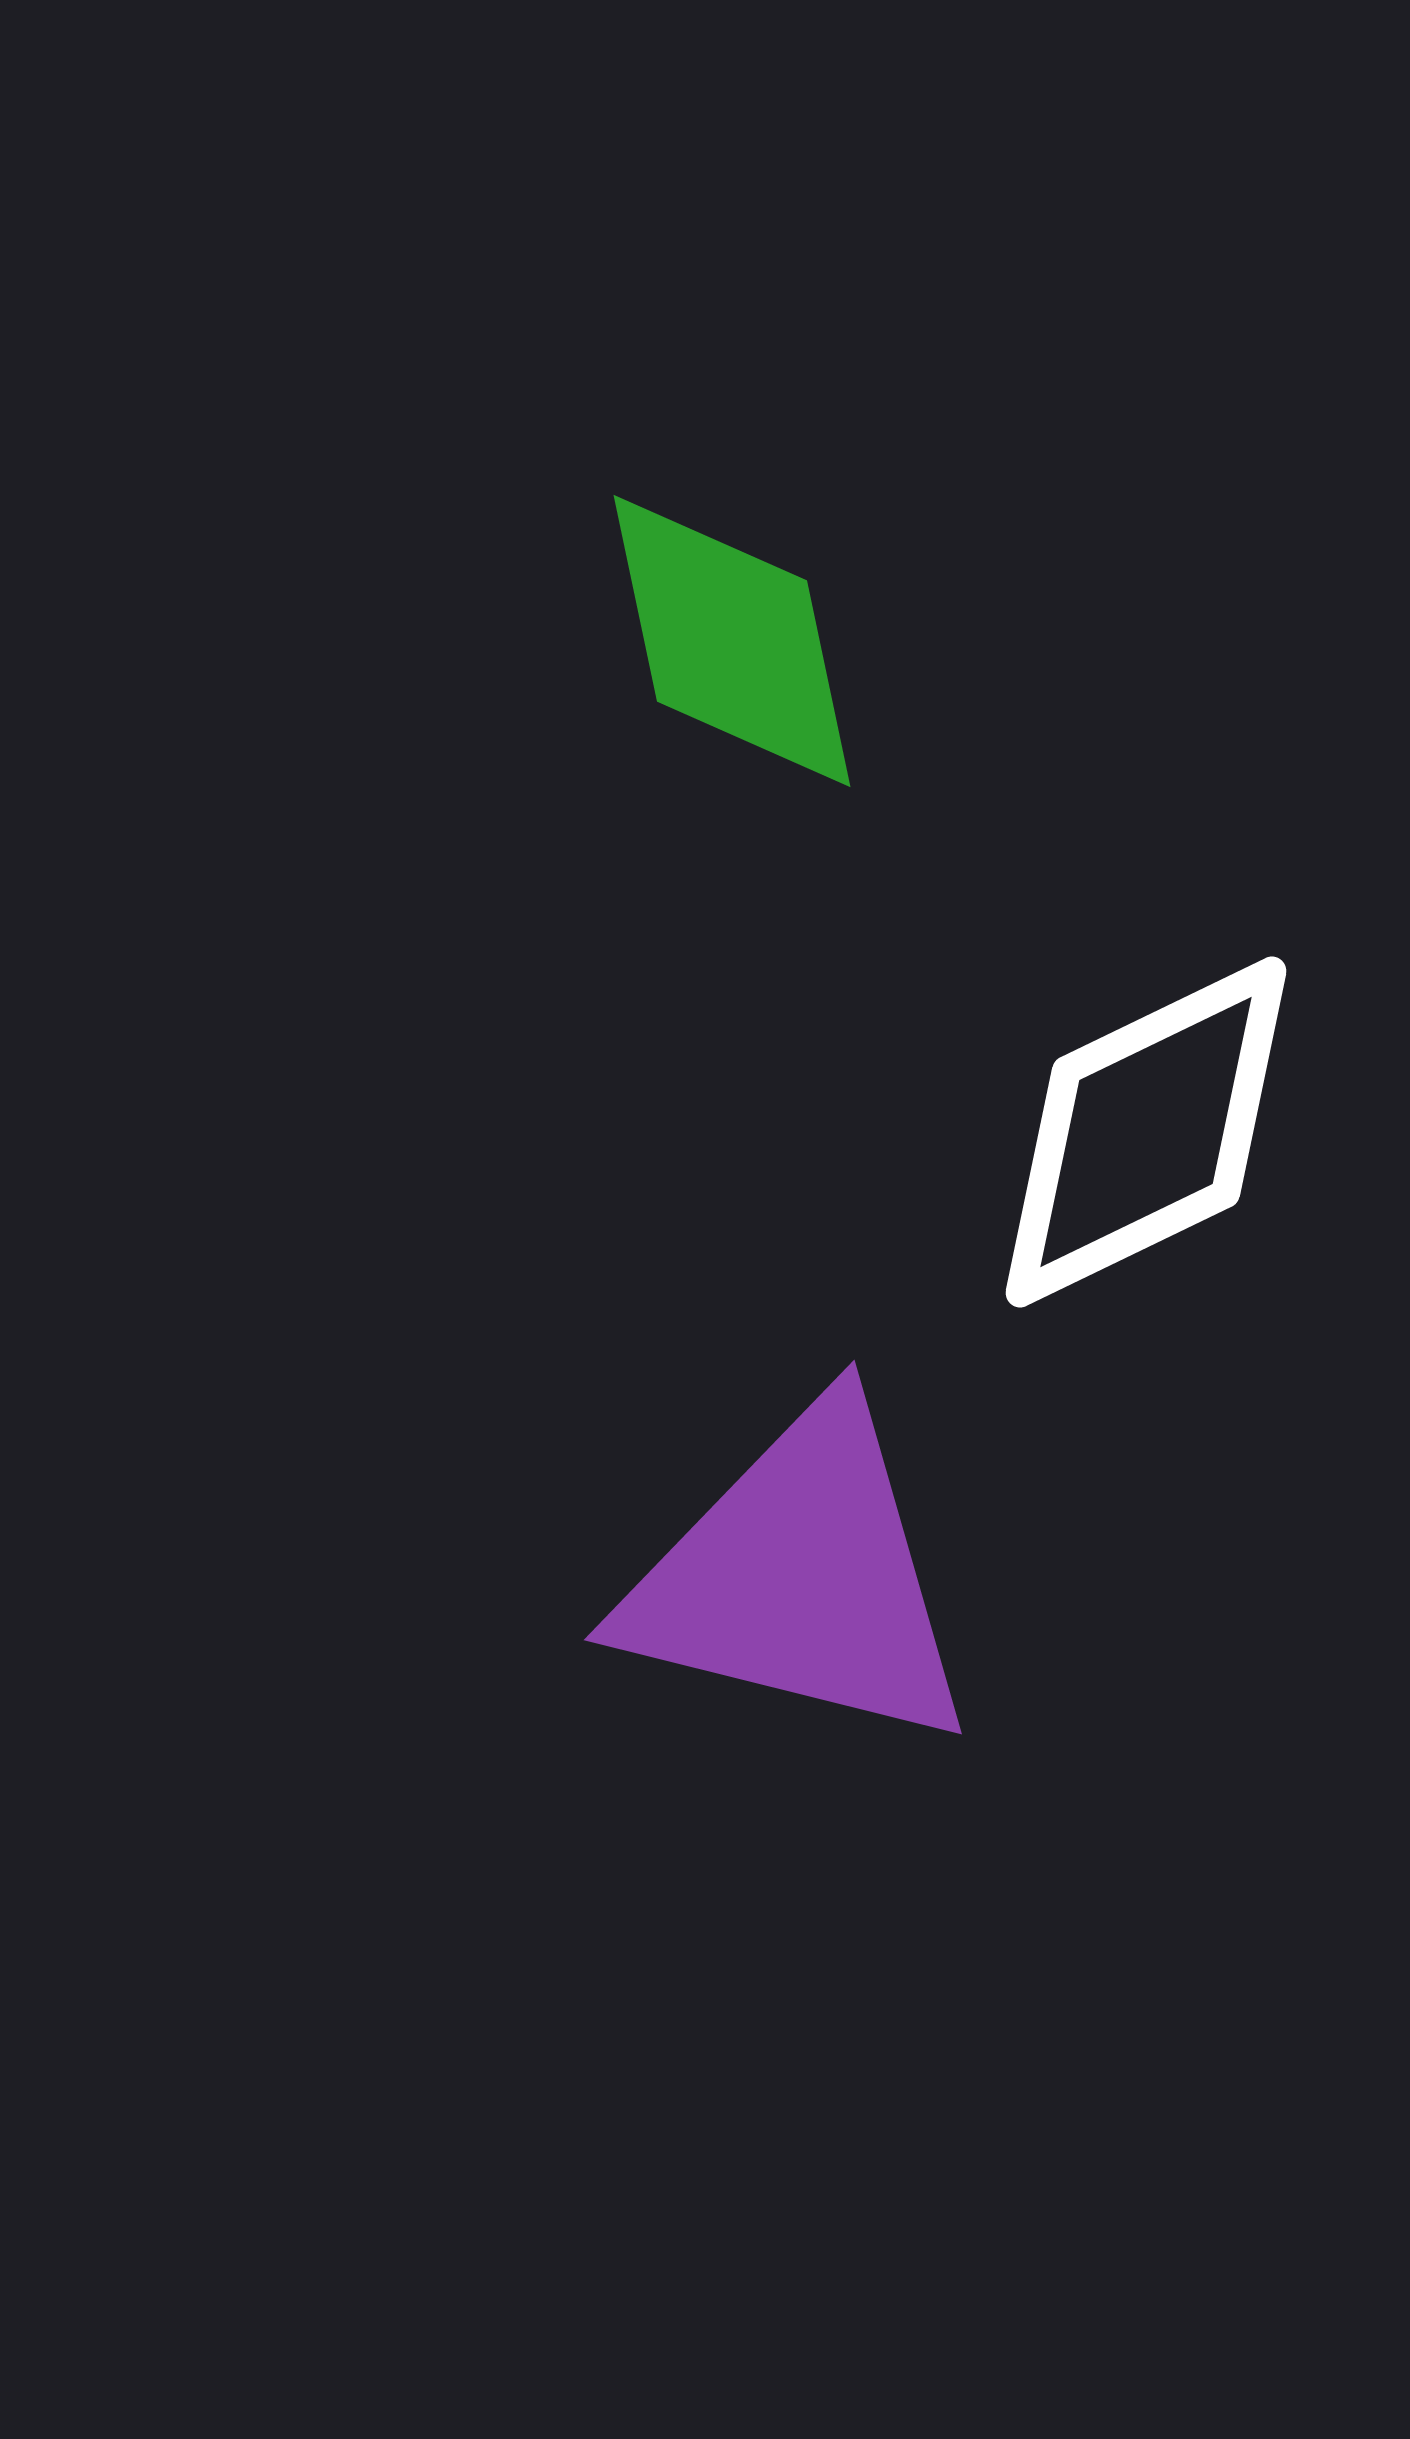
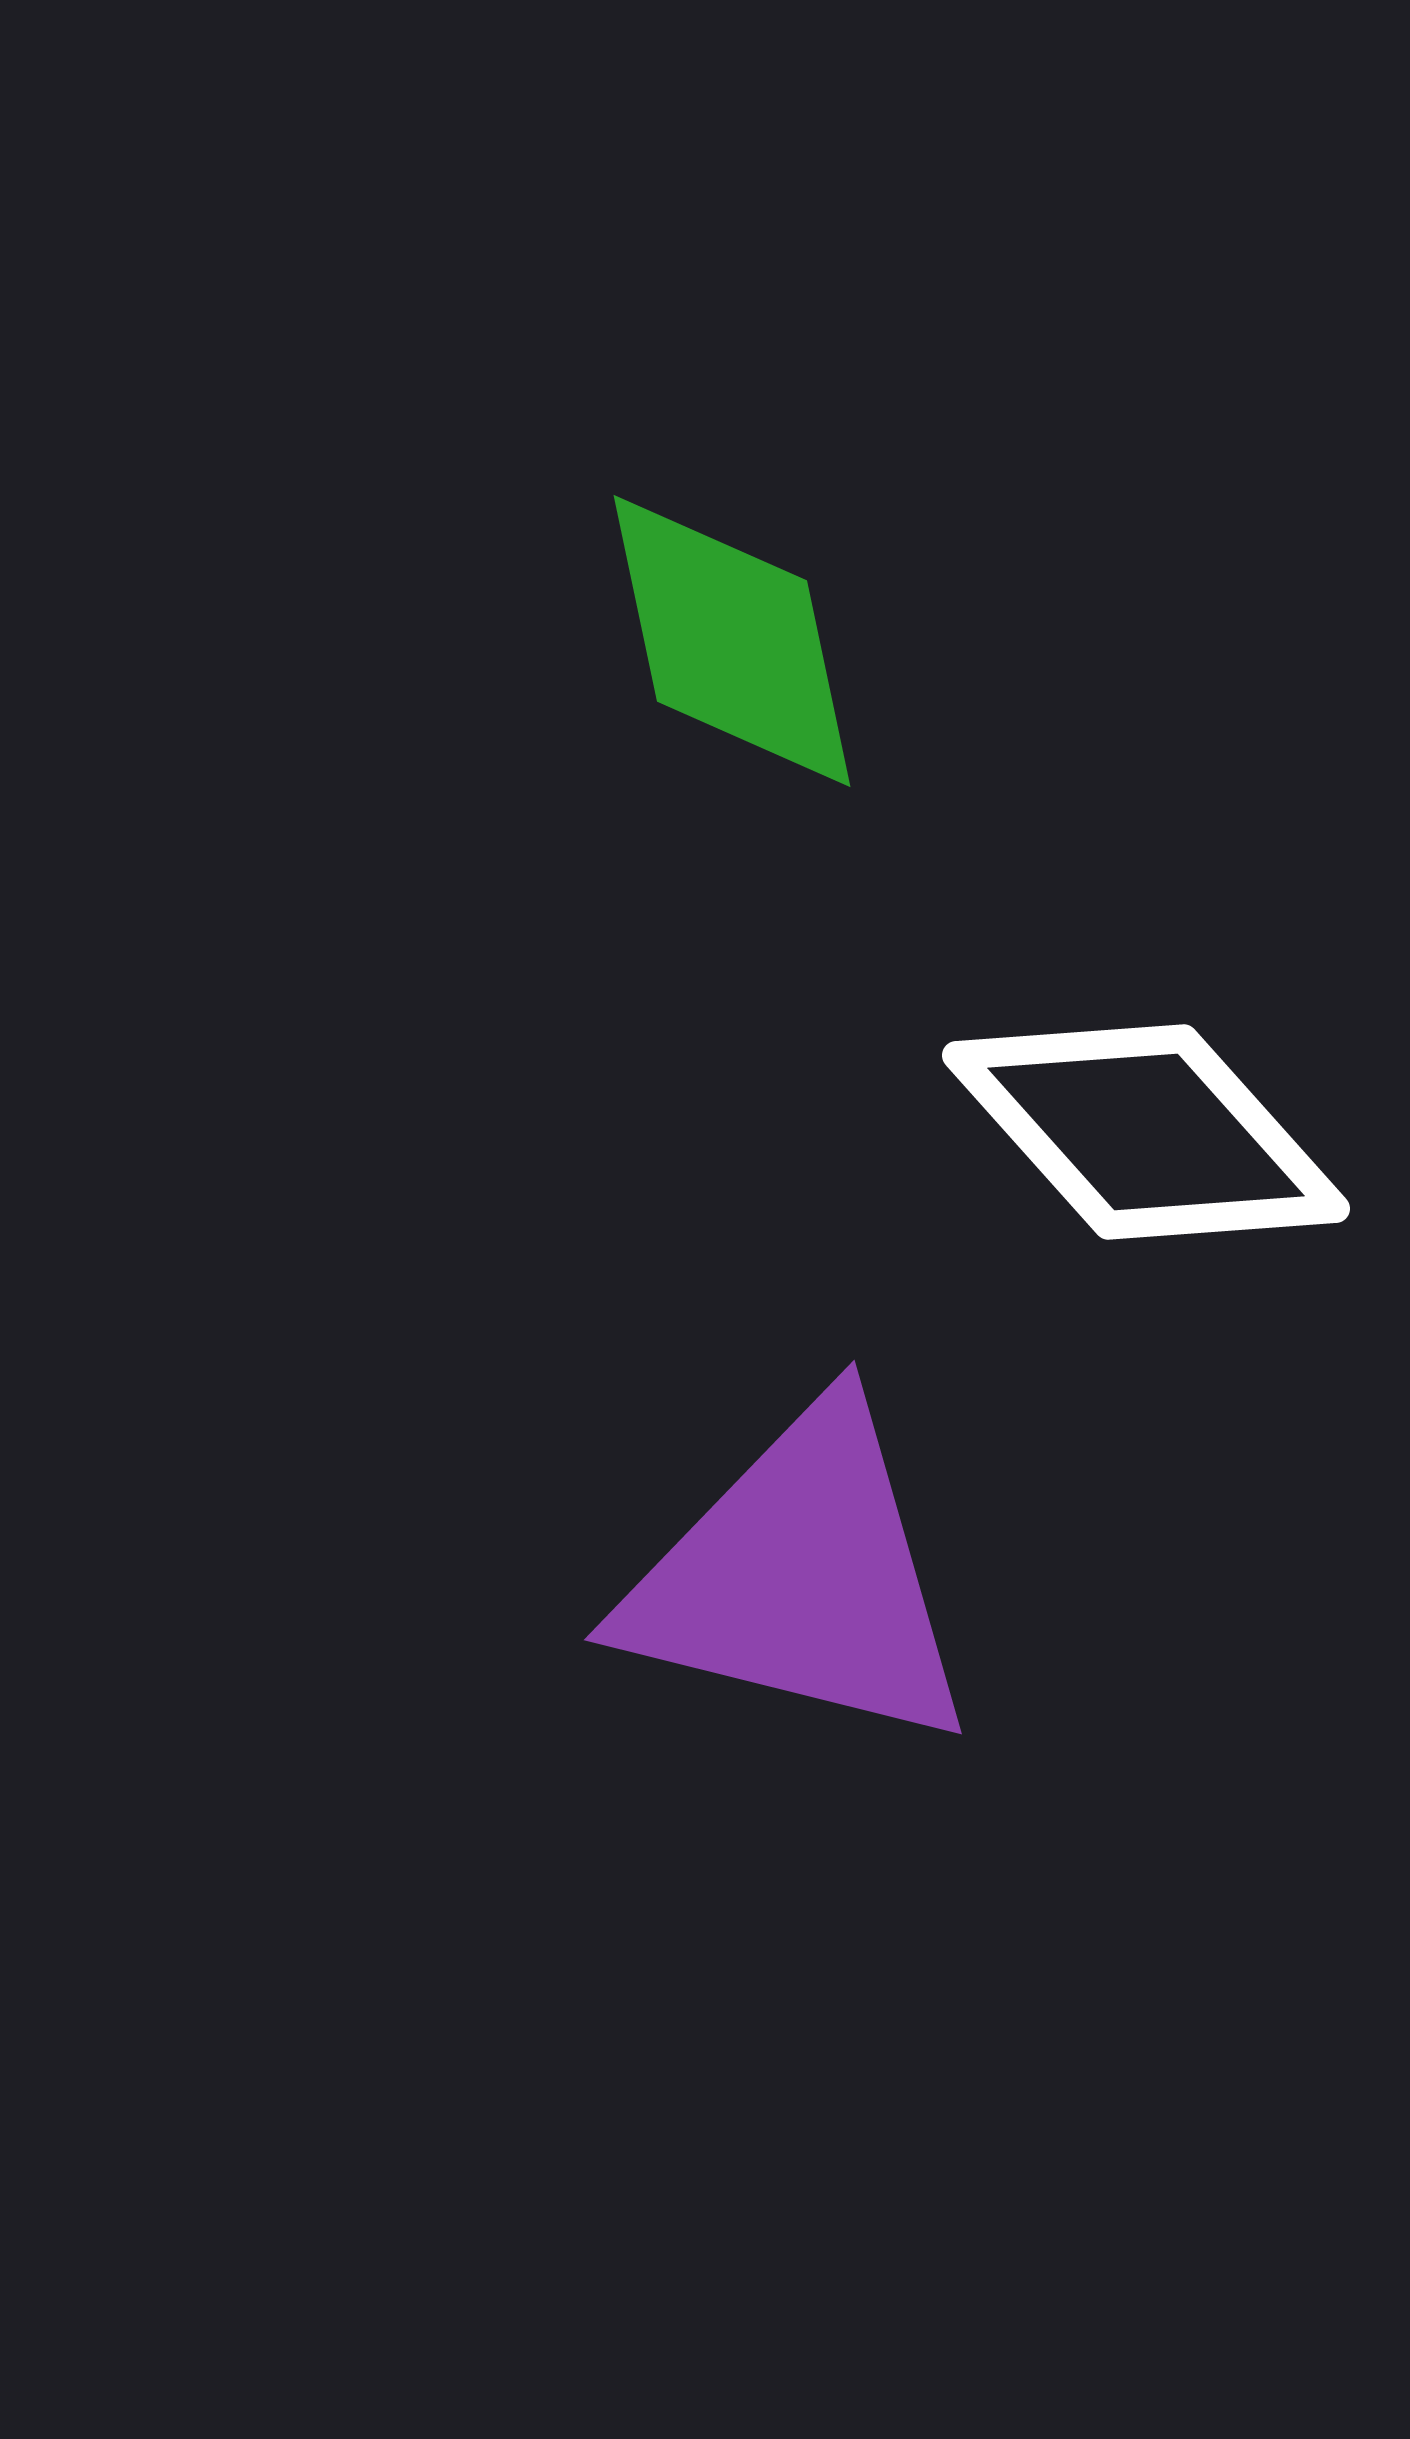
white diamond: rotated 74 degrees clockwise
